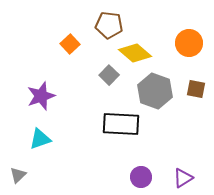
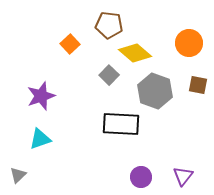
brown square: moved 2 px right, 4 px up
purple triangle: moved 2 px up; rotated 20 degrees counterclockwise
